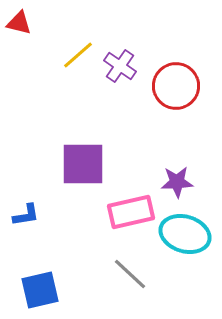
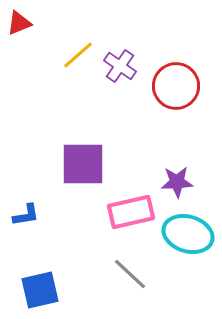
red triangle: rotated 36 degrees counterclockwise
cyan ellipse: moved 3 px right
